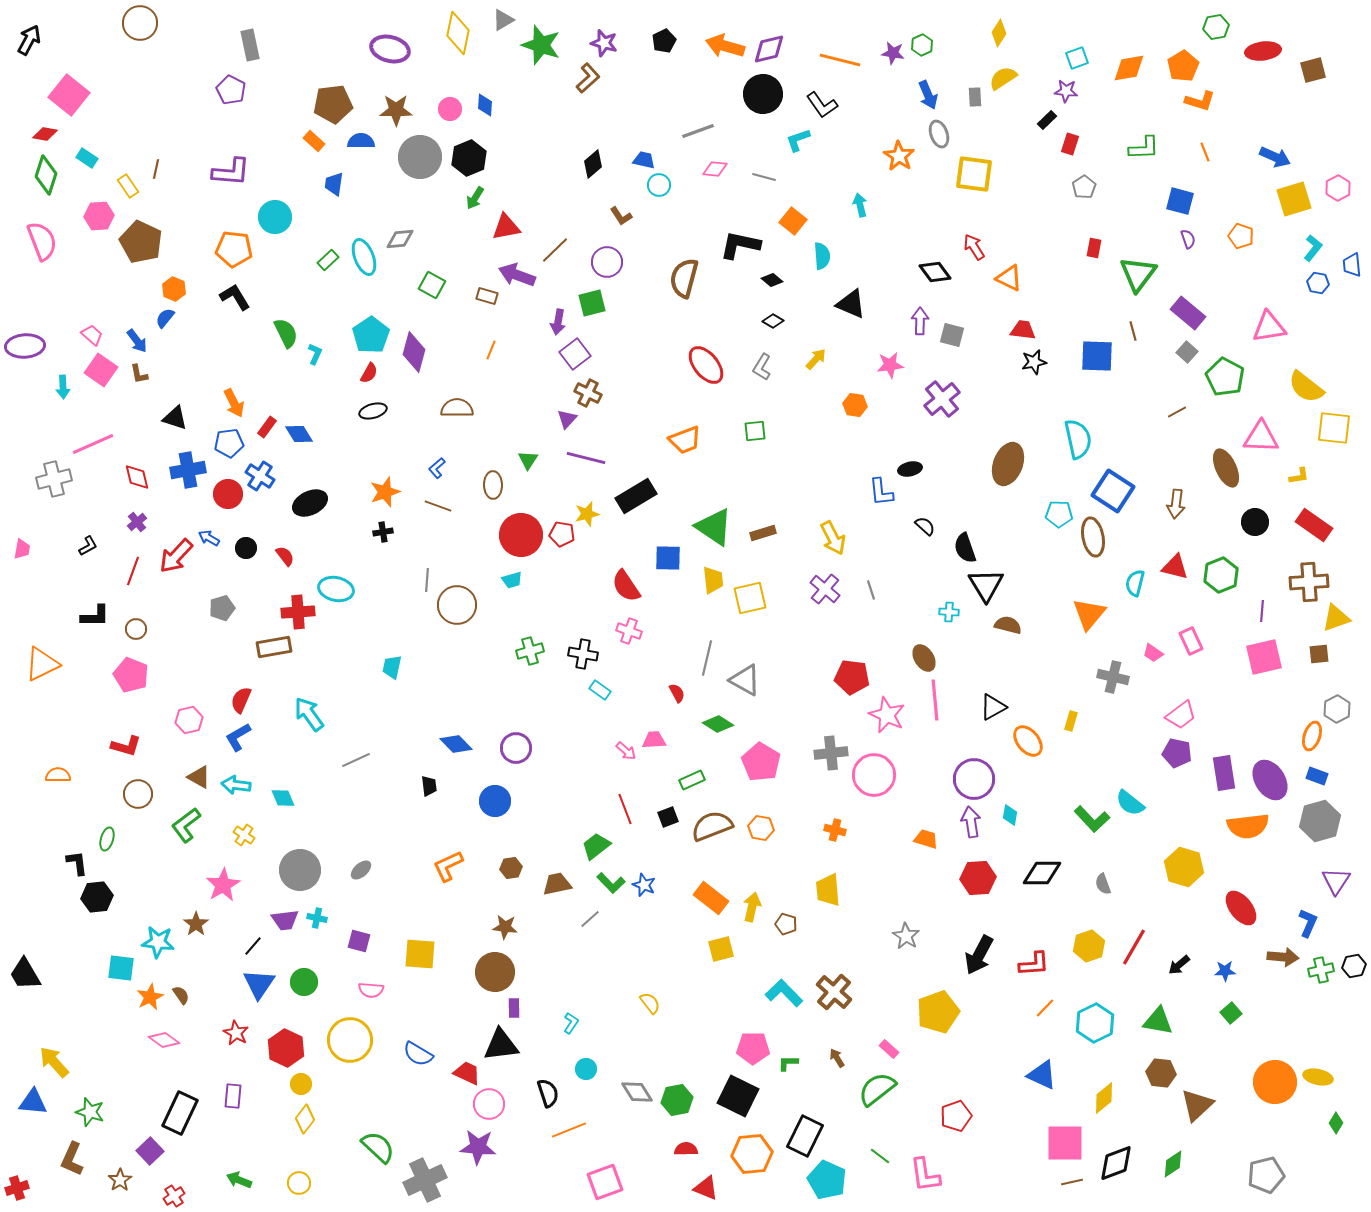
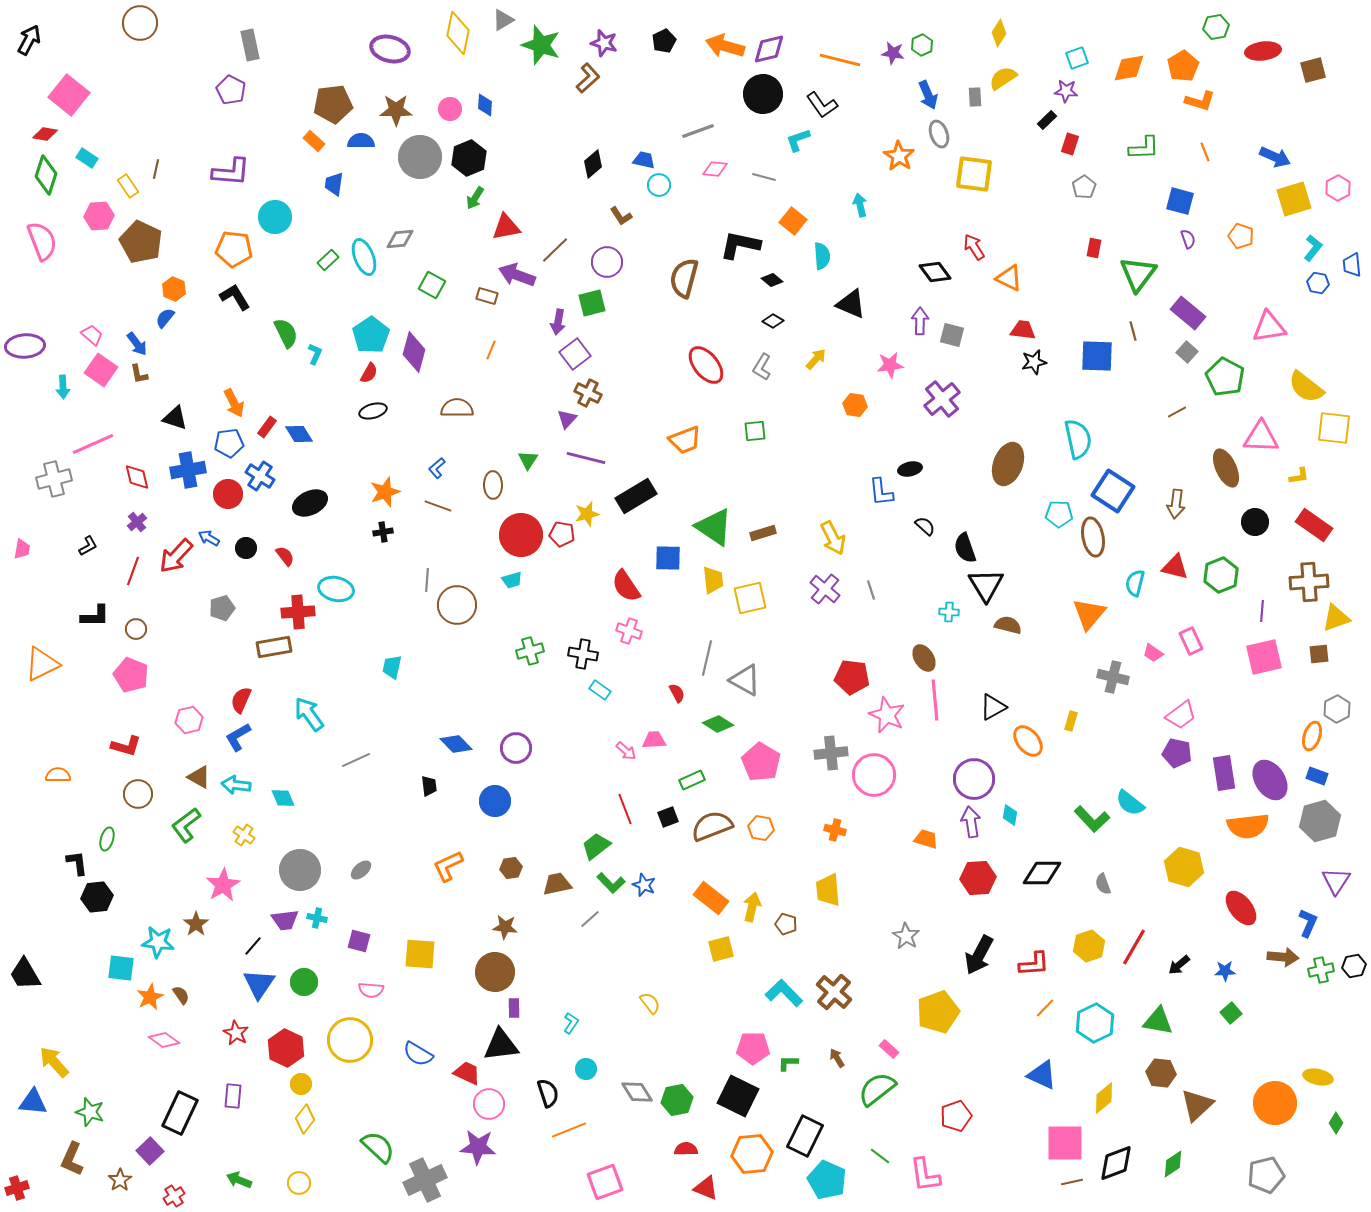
blue arrow at (137, 341): moved 3 px down
orange circle at (1275, 1082): moved 21 px down
